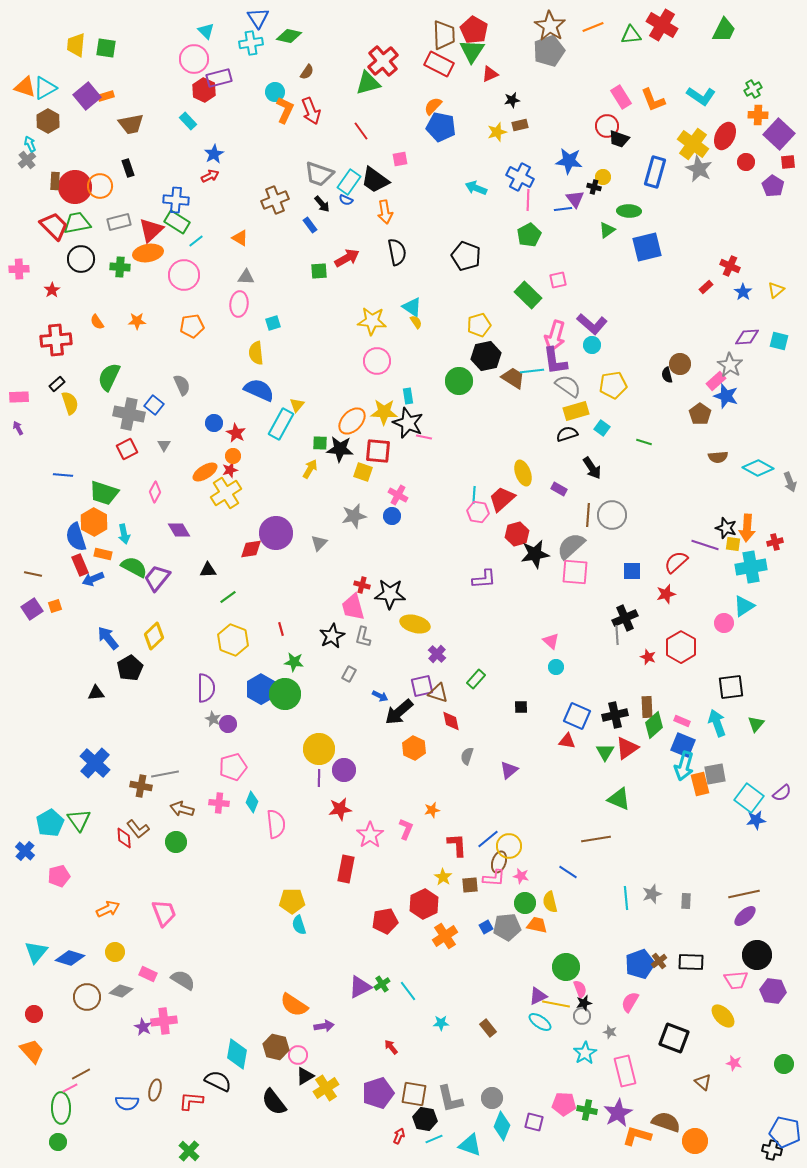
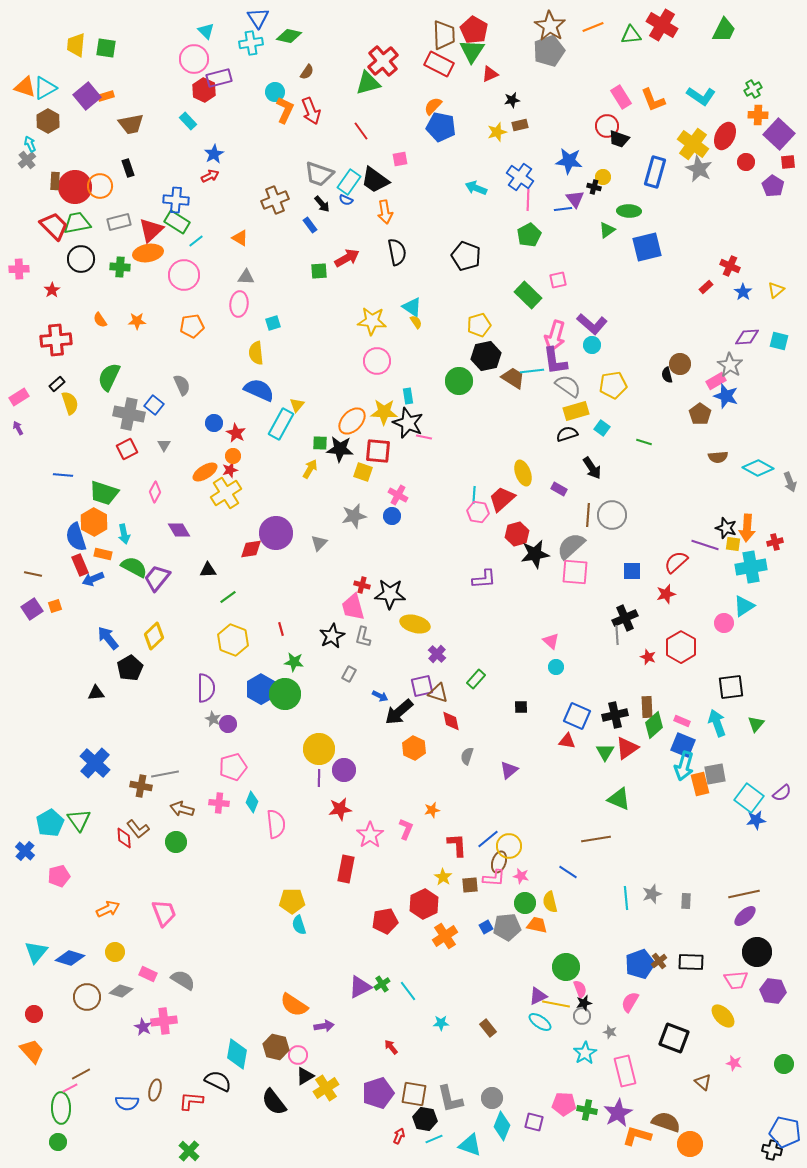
blue cross at (520, 177): rotated 8 degrees clockwise
orange semicircle at (97, 322): moved 3 px right, 2 px up
pink rectangle at (716, 381): rotated 12 degrees clockwise
pink rectangle at (19, 397): rotated 30 degrees counterclockwise
black circle at (757, 955): moved 3 px up
orange circle at (695, 1141): moved 5 px left, 3 px down
